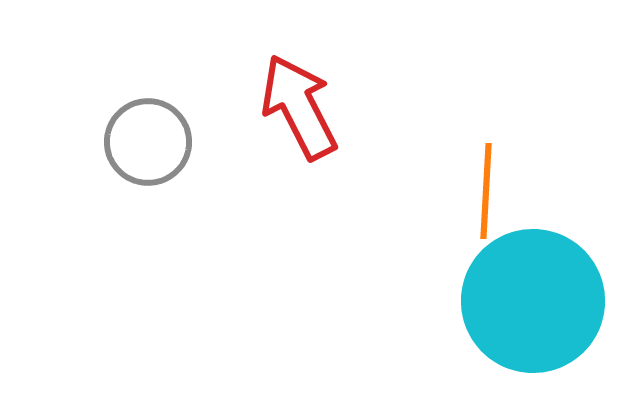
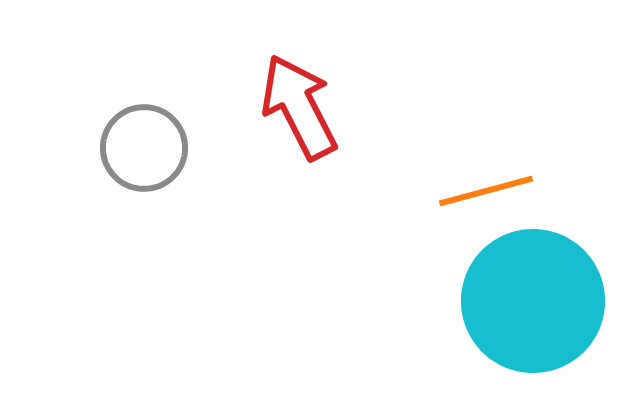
gray circle: moved 4 px left, 6 px down
orange line: rotated 72 degrees clockwise
